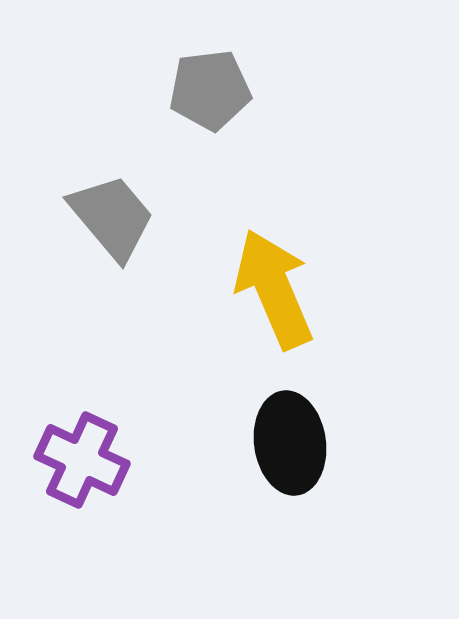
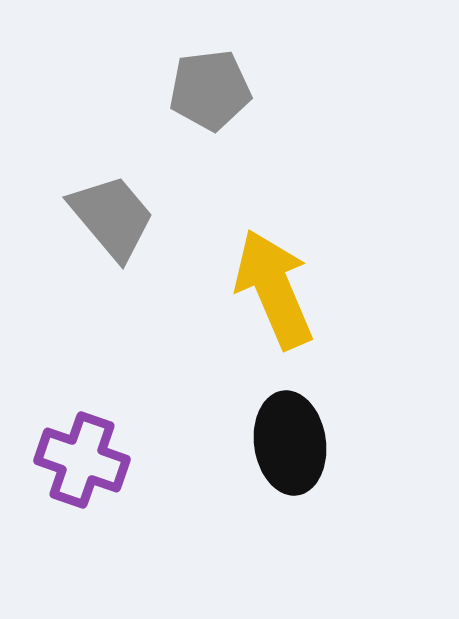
purple cross: rotated 6 degrees counterclockwise
